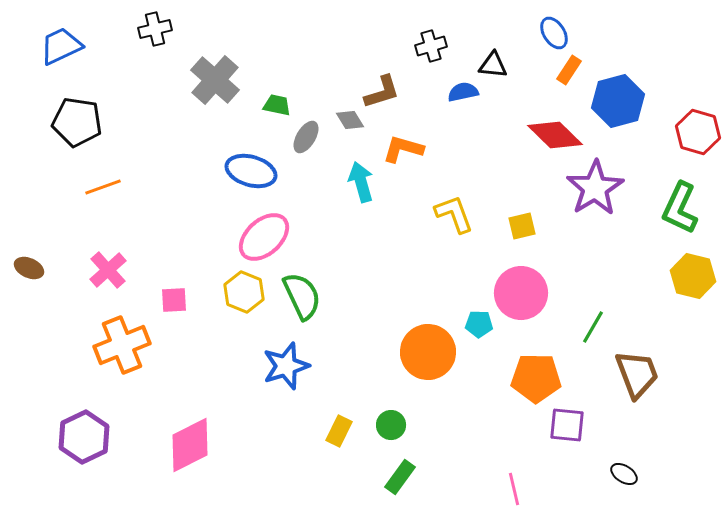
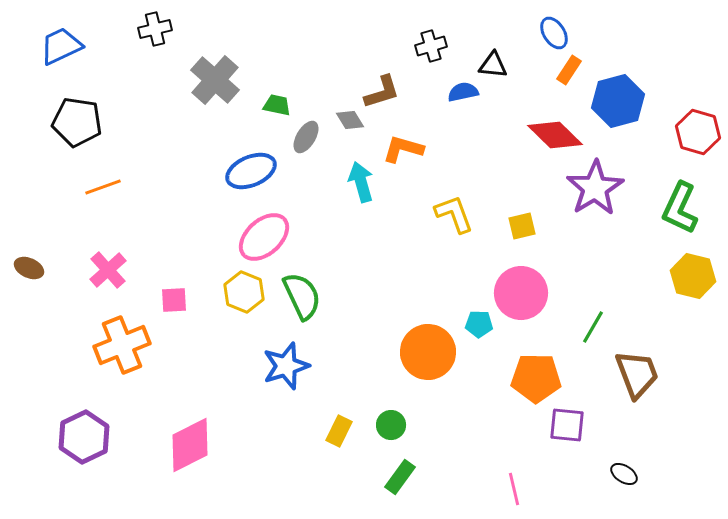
blue ellipse at (251, 171): rotated 39 degrees counterclockwise
